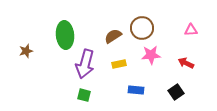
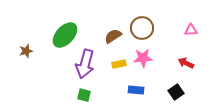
green ellipse: rotated 48 degrees clockwise
pink star: moved 8 px left, 3 px down
